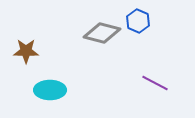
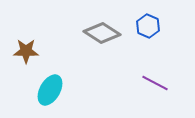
blue hexagon: moved 10 px right, 5 px down
gray diamond: rotated 18 degrees clockwise
cyan ellipse: rotated 60 degrees counterclockwise
